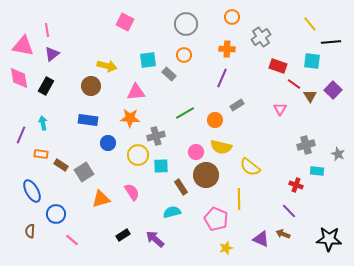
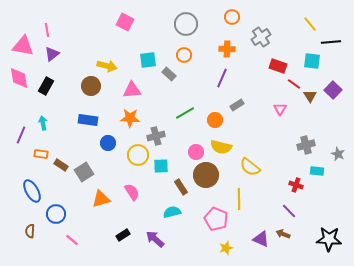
pink triangle at (136, 92): moved 4 px left, 2 px up
